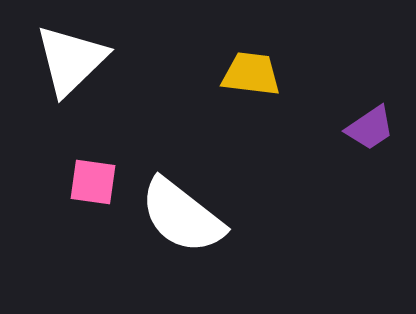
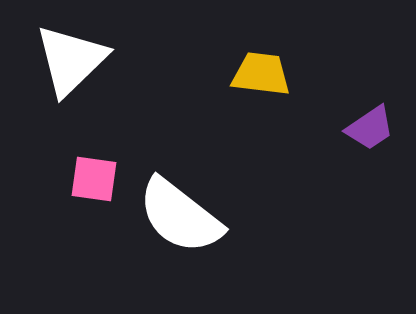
yellow trapezoid: moved 10 px right
pink square: moved 1 px right, 3 px up
white semicircle: moved 2 px left
